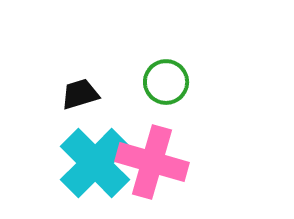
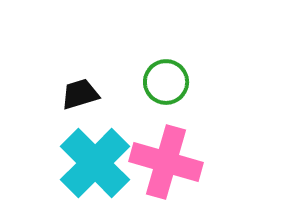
pink cross: moved 14 px right
